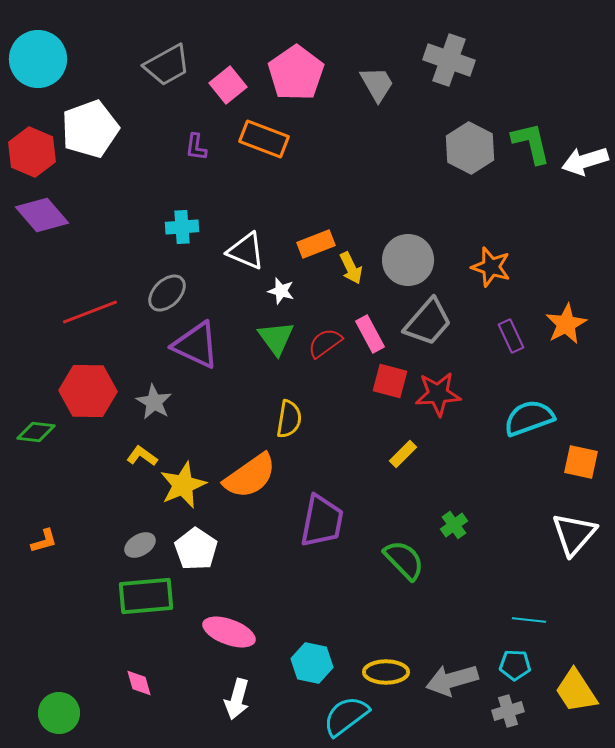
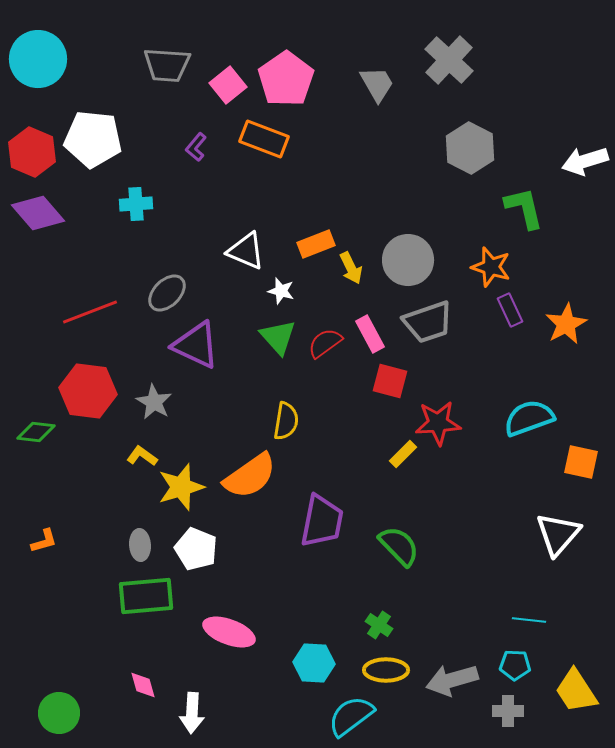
gray cross at (449, 60): rotated 24 degrees clockwise
gray trapezoid at (167, 65): rotated 33 degrees clockwise
pink pentagon at (296, 73): moved 10 px left, 6 px down
white pentagon at (90, 129): moved 3 px right, 10 px down; rotated 26 degrees clockwise
green L-shape at (531, 143): moved 7 px left, 65 px down
purple L-shape at (196, 147): rotated 32 degrees clockwise
purple diamond at (42, 215): moved 4 px left, 2 px up
cyan cross at (182, 227): moved 46 px left, 23 px up
gray trapezoid at (428, 322): rotated 30 degrees clockwise
purple rectangle at (511, 336): moved 1 px left, 26 px up
green triangle at (276, 338): moved 2 px right, 1 px up; rotated 6 degrees counterclockwise
red hexagon at (88, 391): rotated 6 degrees clockwise
red star at (438, 394): moved 29 px down
yellow semicircle at (289, 419): moved 3 px left, 2 px down
yellow star at (183, 485): moved 2 px left, 2 px down; rotated 6 degrees clockwise
green cross at (454, 525): moved 75 px left, 100 px down; rotated 20 degrees counterclockwise
white triangle at (574, 534): moved 16 px left
gray ellipse at (140, 545): rotated 64 degrees counterclockwise
white pentagon at (196, 549): rotated 12 degrees counterclockwise
green semicircle at (404, 560): moved 5 px left, 14 px up
cyan hexagon at (312, 663): moved 2 px right; rotated 9 degrees counterclockwise
yellow ellipse at (386, 672): moved 2 px up
pink diamond at (139, 683): moved 4 px right, 2 px down
white arrow at (237, 699): moved 45 px left, 14 px down; rotated 12 degrees counterclockwise
gray cross at (508, 711): rotated 16 degrees clockwise
cyan semicircle at (346, 716): moved 5 px right
